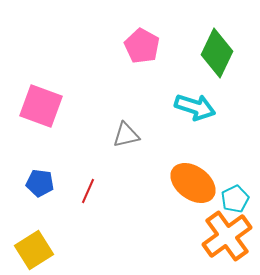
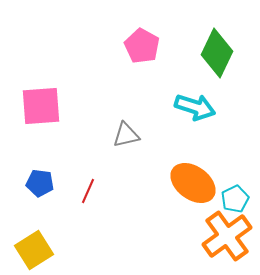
pink square: rotated 24 degrees counterclockwise
